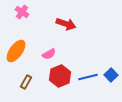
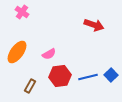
red arrow: moved 28 px right, 1 px down
orange ellipse: moved 1 px right, 1 px down
red hexagon: rotated 15 degrees clockwise
brown rectangle: moved 4 px right, 4 px down
